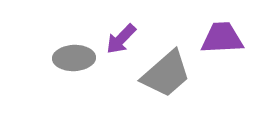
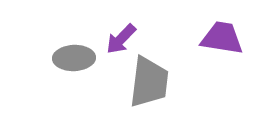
purple trapezoid: rotated 12 degrees clockwise
gray trapezoid: moved 17 px left, 8 px down; rotated 42 degrees counterclockwise
